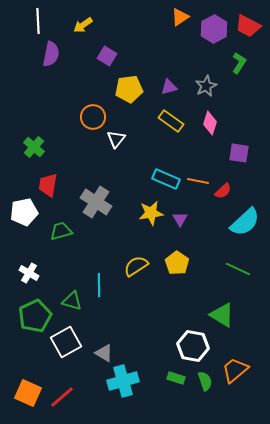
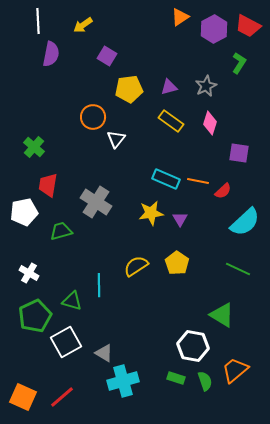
orange square at (28, 393): moved 5 px left, 4 px down
